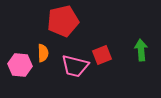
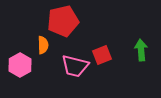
orange semicircle: moved 8 px up
pink hexagon: rotated 25 degrees clockwise
